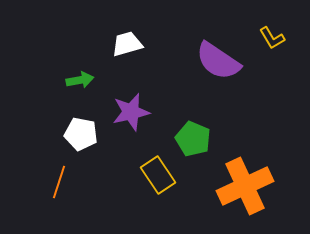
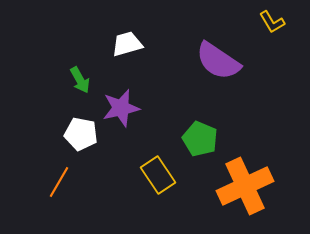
yellow L-shape: moved 16 px up
green arrow: rotated 72 degrees clockwise
purple star: moved 10 px left, 4 px up
green pentagon: moved 7 px right
orange line: rotated 12 degrees clockwise
